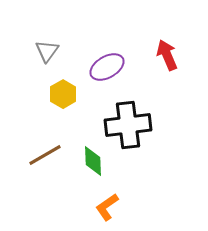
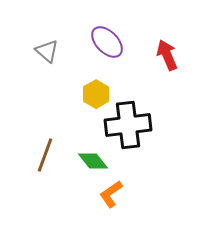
gray triangle: rotated 25 degrees counterclockwise
purple ellipse: moved 25 px up; rotated 76 degrees clockwise
yellow hexagon: moved 33 px right
brown line: rotated 40 degrees counterclockwise
green diamond: rotated 36 degrees counterclockwise
orange L-shape: moved 4 px right, 13 px up
